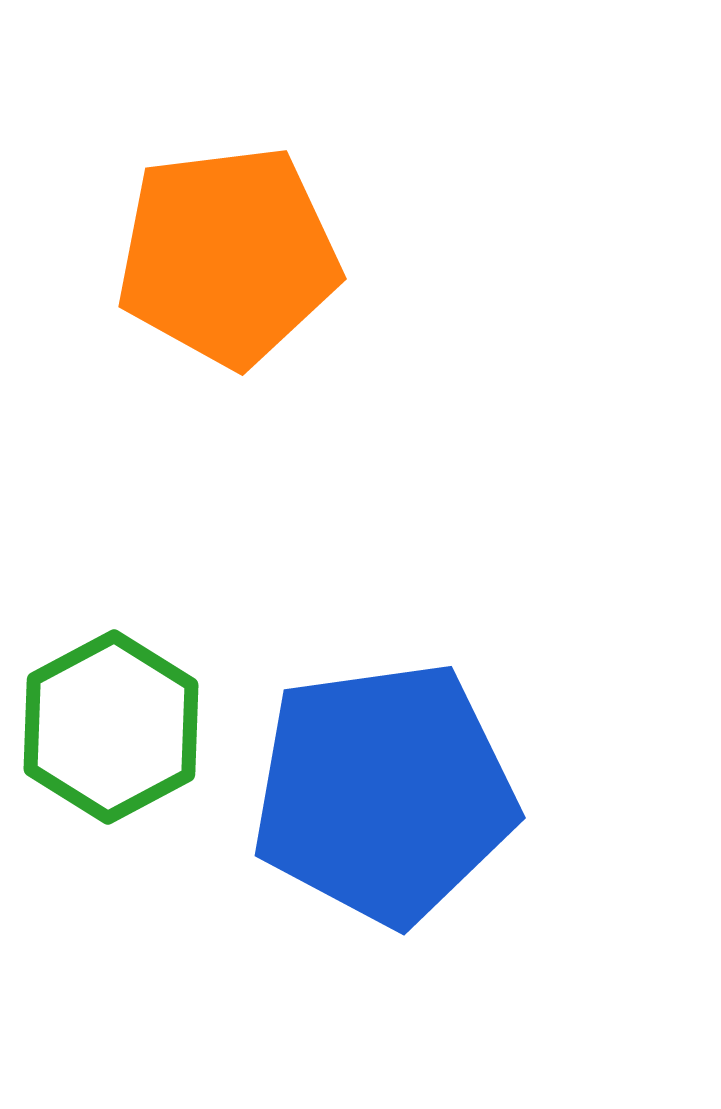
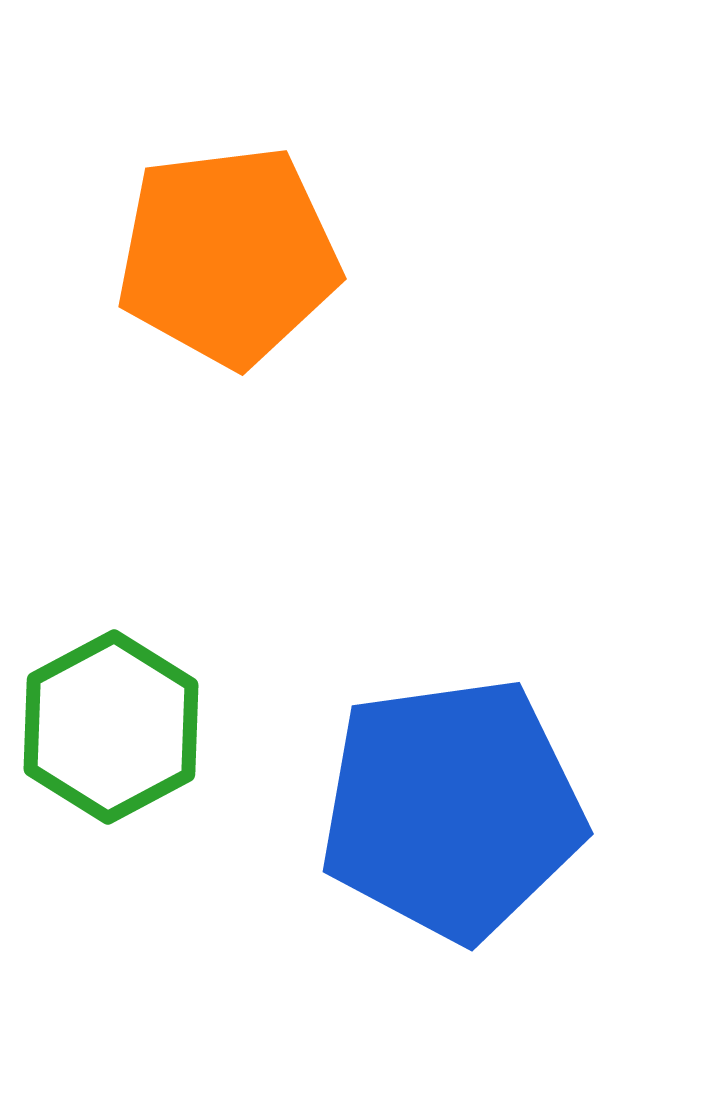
blue pentagon: moved 68 px right, 16 px down
